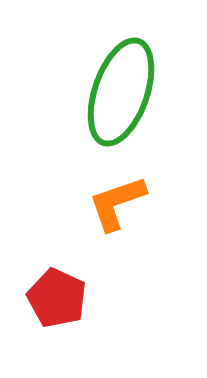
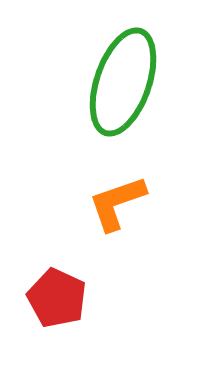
green ellipse: moved 2 px right, 10 px up
